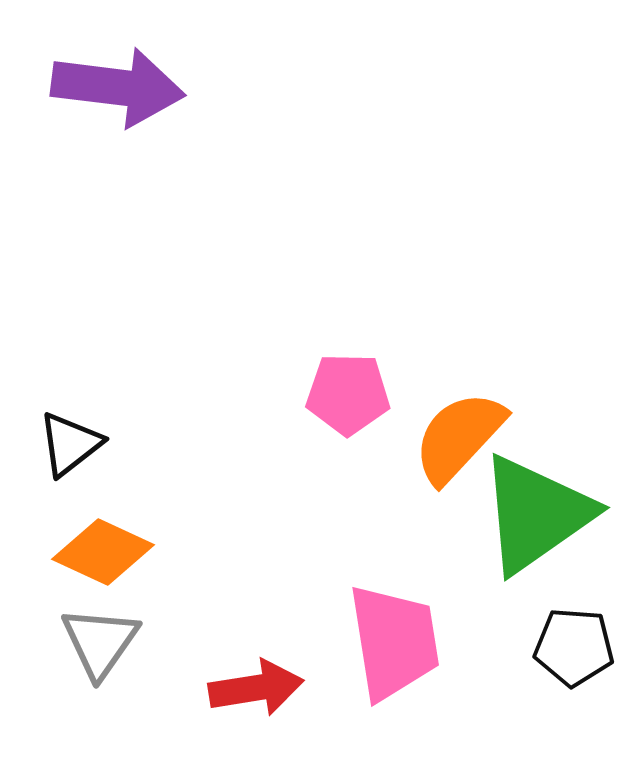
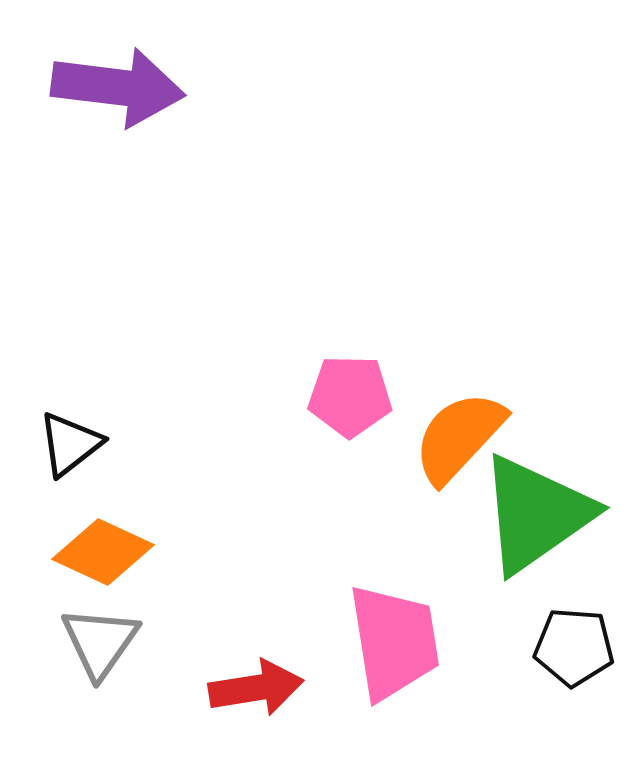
pink pentagon: moved 2 px right, 2 px down
